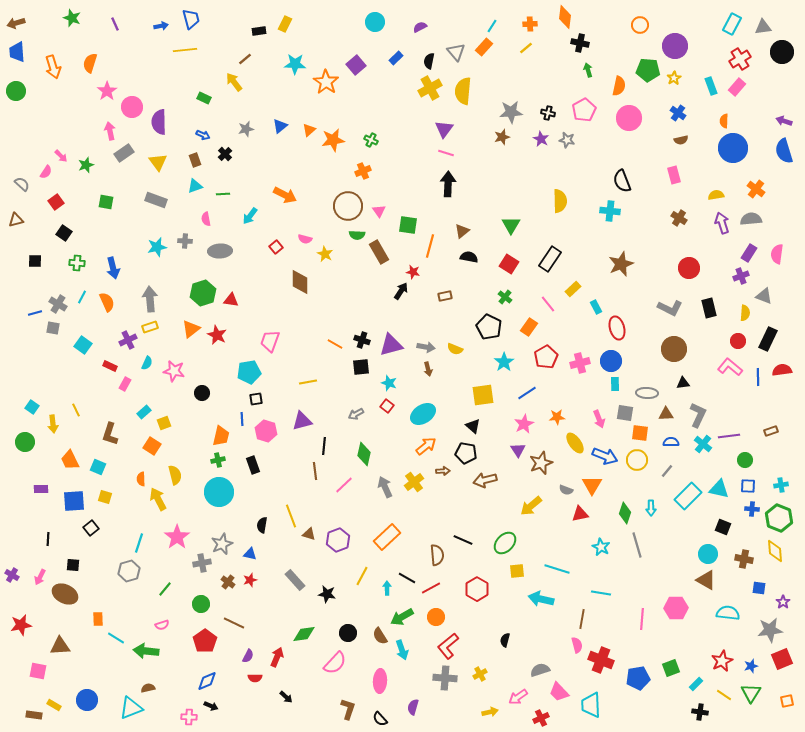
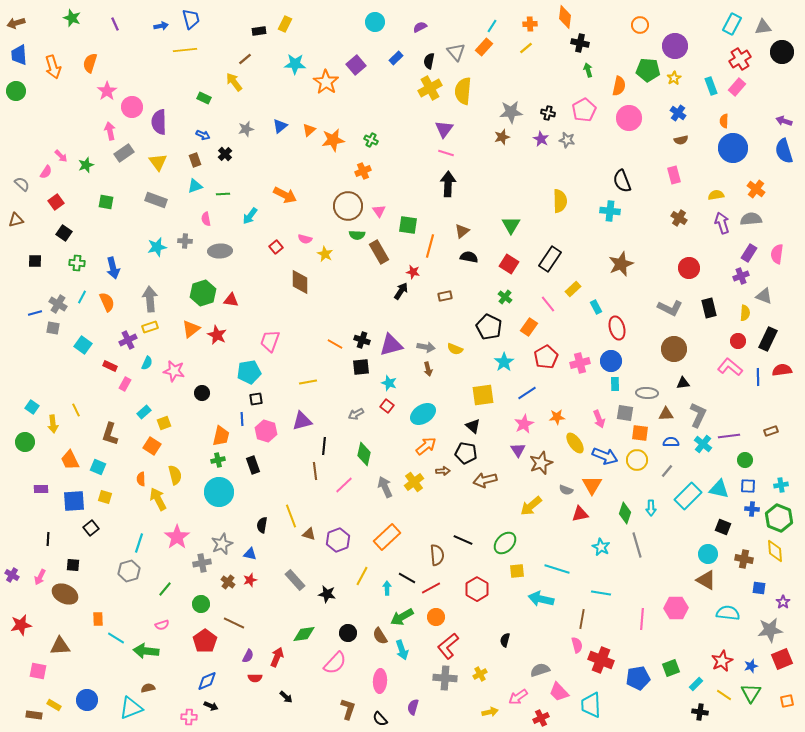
blue trapezoid at (17, 52): moved 2 px right, 3 px down
